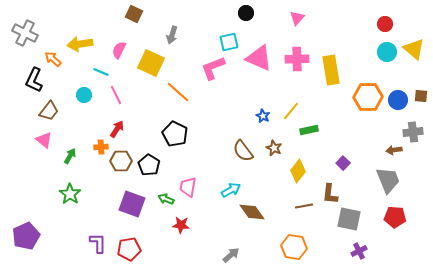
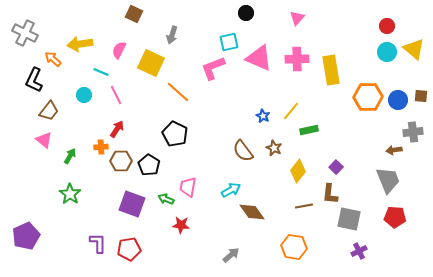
red circle at (385, 24): moved 2 px right, 2 px down
purple square at (343, 163): moved 7 px left, 4 px down
